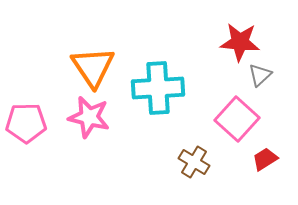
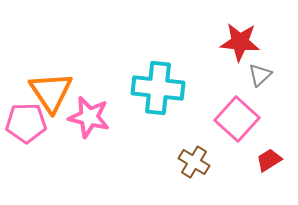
orange triangle: moved 42 px left, 25 px down
cyan cross: rotated 9 degrees clockwise
red trapezoid: moved 4 px right, 1 px down
